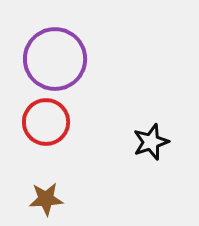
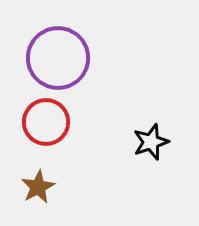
purple circle: moved 3 px right, 1 px up
brown star: moved 8 px left, 12 px up; rotated 24 degrees counterclockwise
